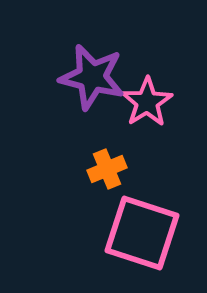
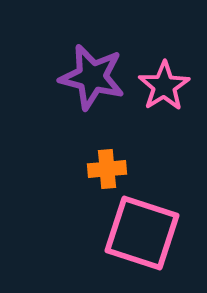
pink star: moved 17 px right, 16 px up
orange cross: rotated 18 degrees clockwise
